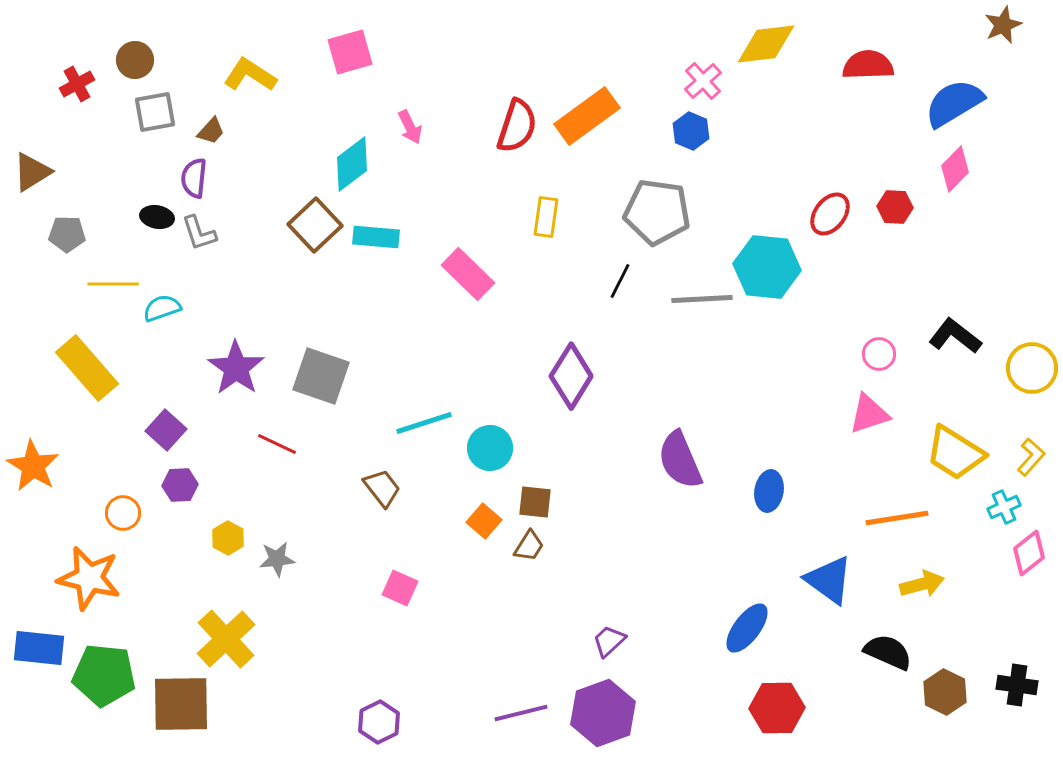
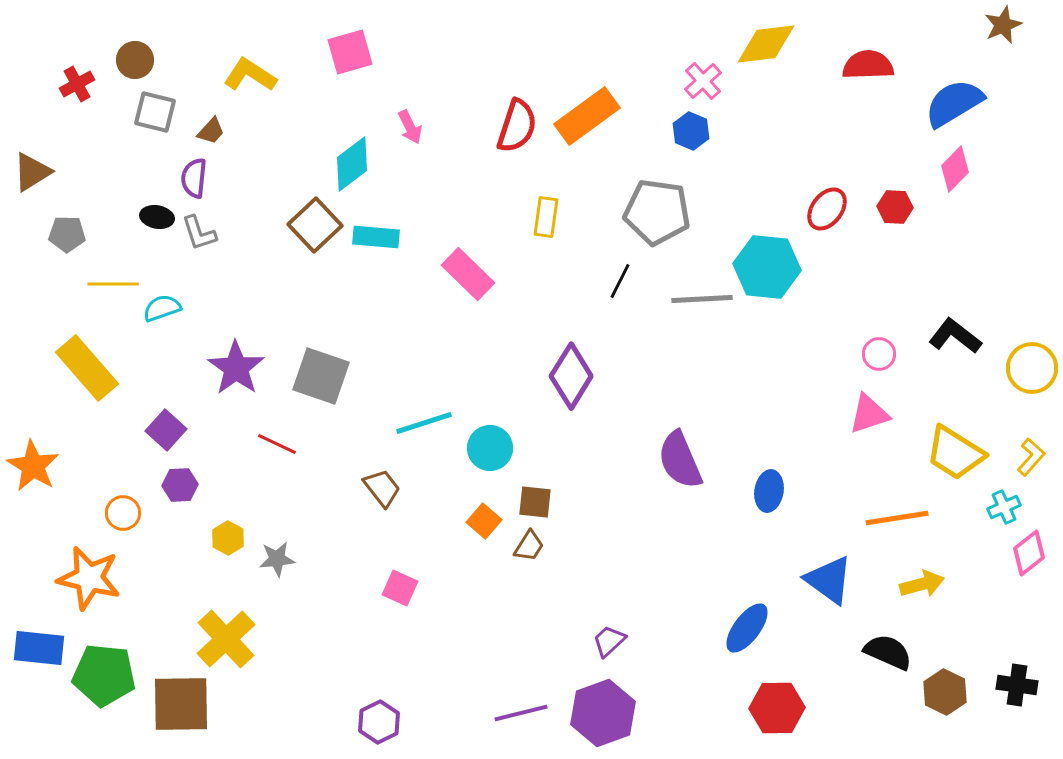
gray square at (155, 112): rotated 24 degrees clockwise
red ellipse at (830, 214): moved 3 px left, 5 px up
